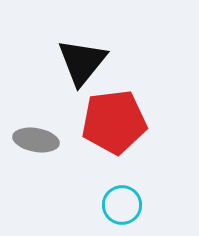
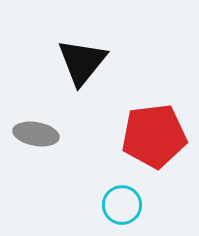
red pentagon: moved 40 px right, 14 px down
gray ellipse: moved 6 px up
